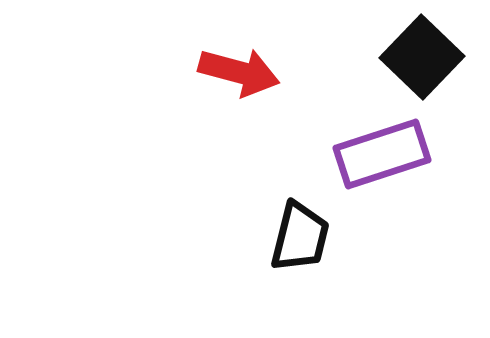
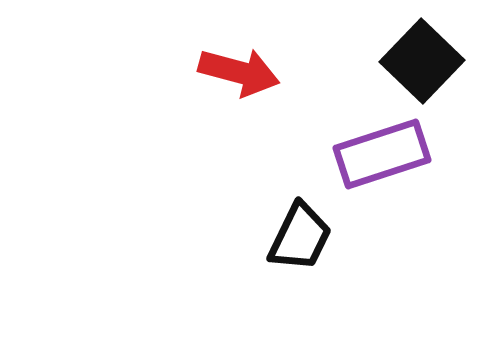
black square: moved 4 px down
black trapezoid: rotated 12 degrees clockwise
